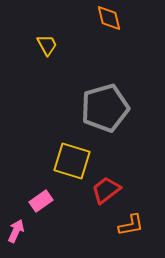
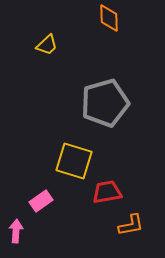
orange diamond: rotated 12 degrees clockwise
yellow trapezoid: rotated 75 degrees clockwise
gray pentagon: moved 5 px up
yellow square: moved 2 px right
red trapezoid: moved 1 px right, 2 px down; rotated 28 degrees clockwise
pink arrow: rotated 20 degrees counterclockwise
